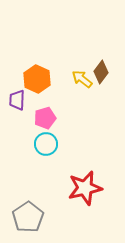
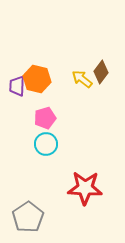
orange hexagon: rotated 12 degrees counterclockwise
purple trapezoid: moved 14 px up
red star: rotated 16 degrees clockwise
